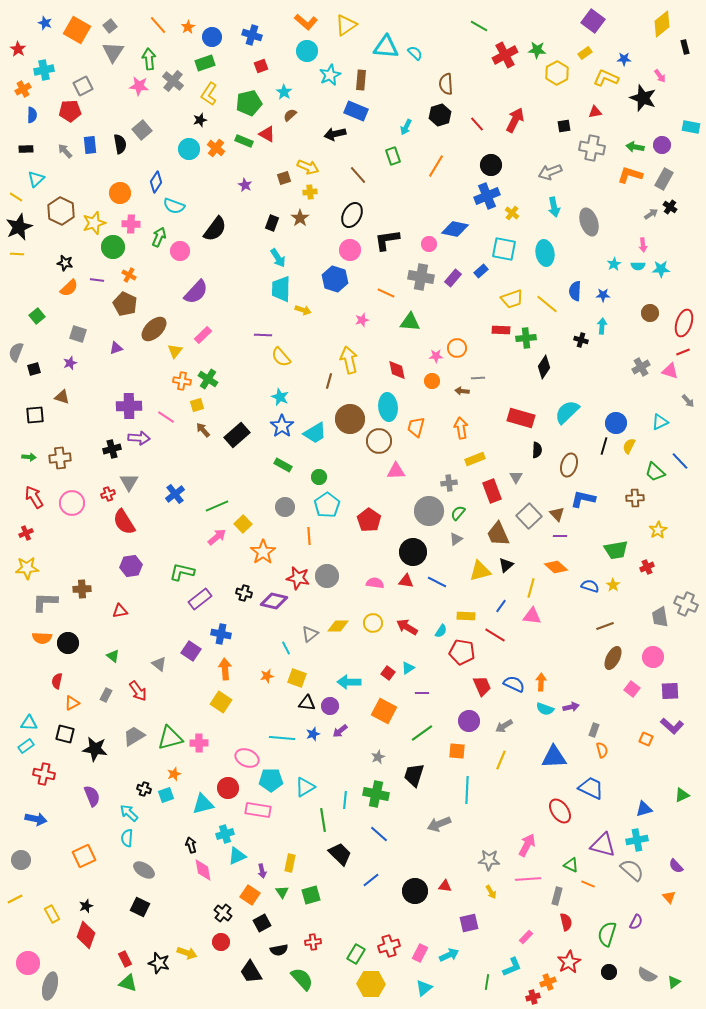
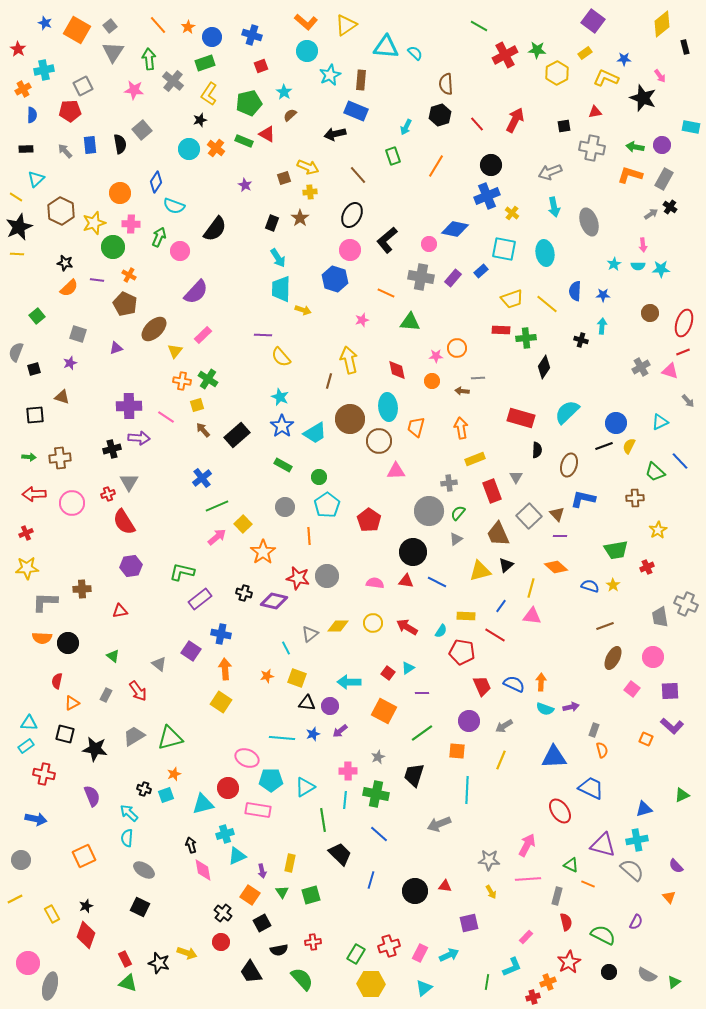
pink star at (139, 86): moved 5 px left, 4 px down
black L-shape at (387, 240): rotated 32 degrees counterclockwise
black line at (604, 446): rotated 54 degrees clockwise
blue cross at (175, 494): moved 27 px right, 16 px up
red arrow at (34, 497): moved 3 px up; rotated 60 degrees counterclockwise
pink cross at (199, 743): moved 149 px right, 28 px down
blue line at (371, 880): rotated 36 degrees counterclockwise
green semicircle at (607, 934): moved 4 px left, 1 px down; rotated 100 degrees clockwise
